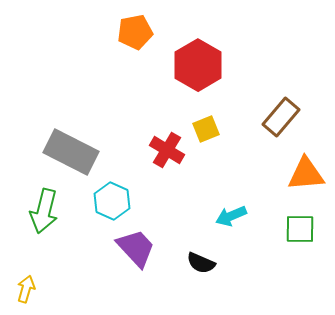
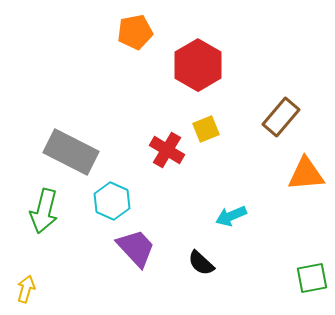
green square: moved 12 px right, 49 px down; rotated 12 degrees counterclockwise
black semicircle: rotated 20 degrees clockwise
